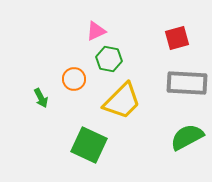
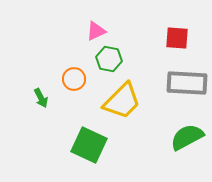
red square: rotated 20 degrees clockwise
